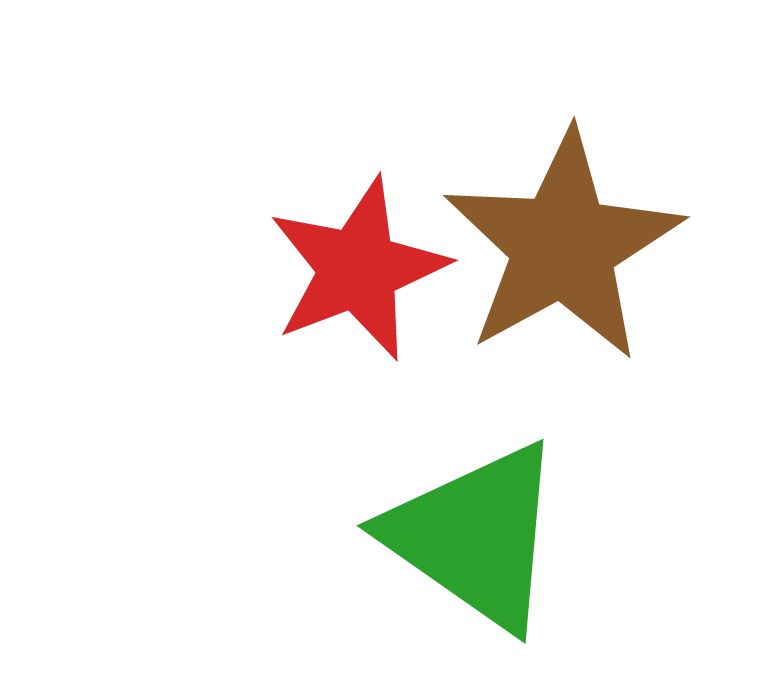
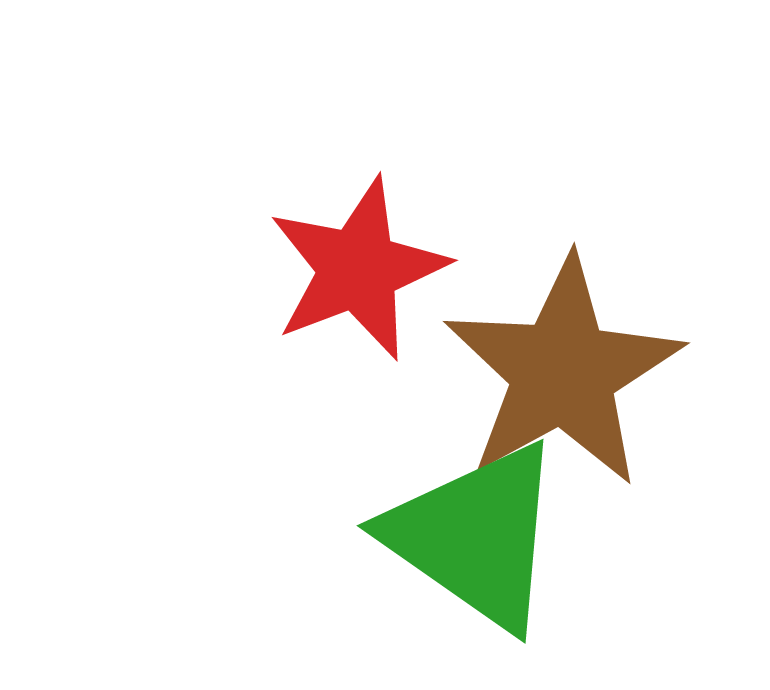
brown star: moved 126 px down
